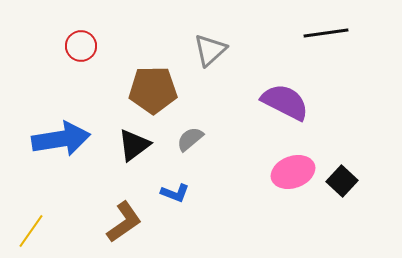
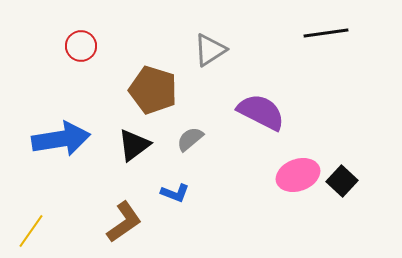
gray triangle: rotated 9 degrees clockwise
brown pentagon: rotated 18 degrees clockwise
purple semicircle: moved 24 px left, 10 px down
pink ellipse: moved 5 px right, 3 px down
